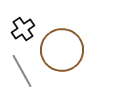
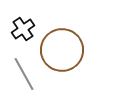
gray line: moved 2 px right, 3 px down
